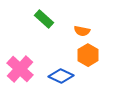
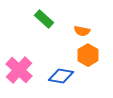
pink cross: moved 1 px left, 1 px down
blue diamond: rotated 15 degrees counterclockwise
